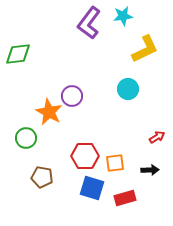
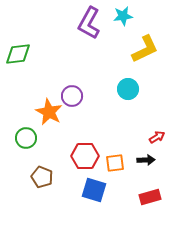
purple L-shape: rotated 8 degrees counterclockwise
black arrow: moved 4 px left, 10 px up
brown pentagon: rotated 10 degrees clockwise
blue square: moved 2 px right, 2 px down
red rectangle: moved 25 px right, 1 px up
